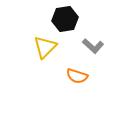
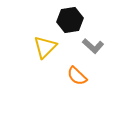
black hexagon: moved 5 px right, 1 px down
orange semicircle: rotated 25 degrees clockwise
